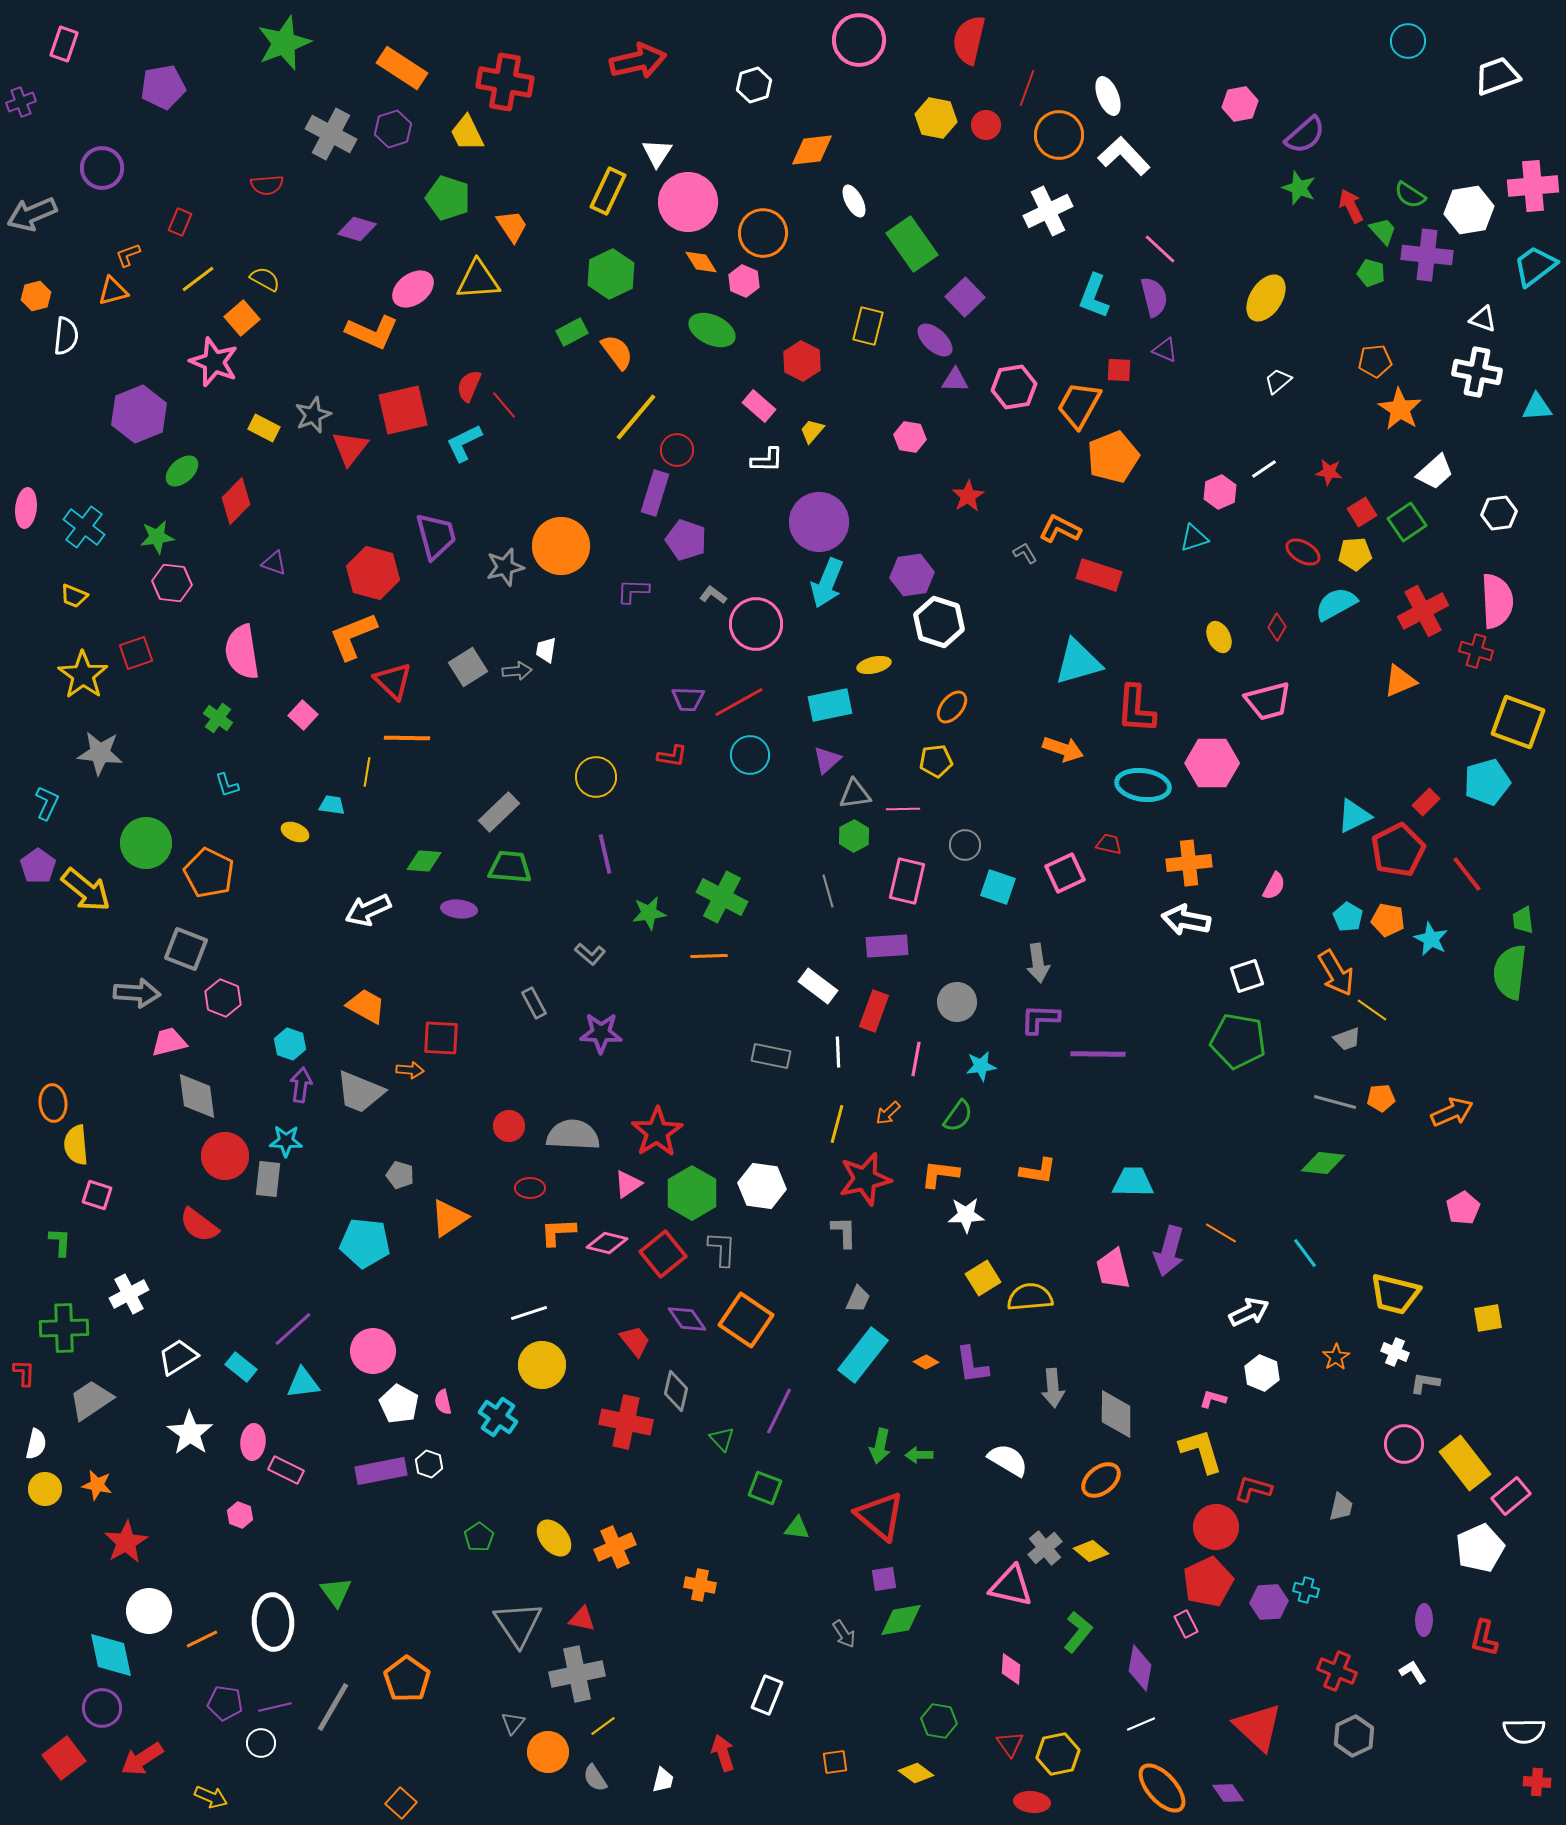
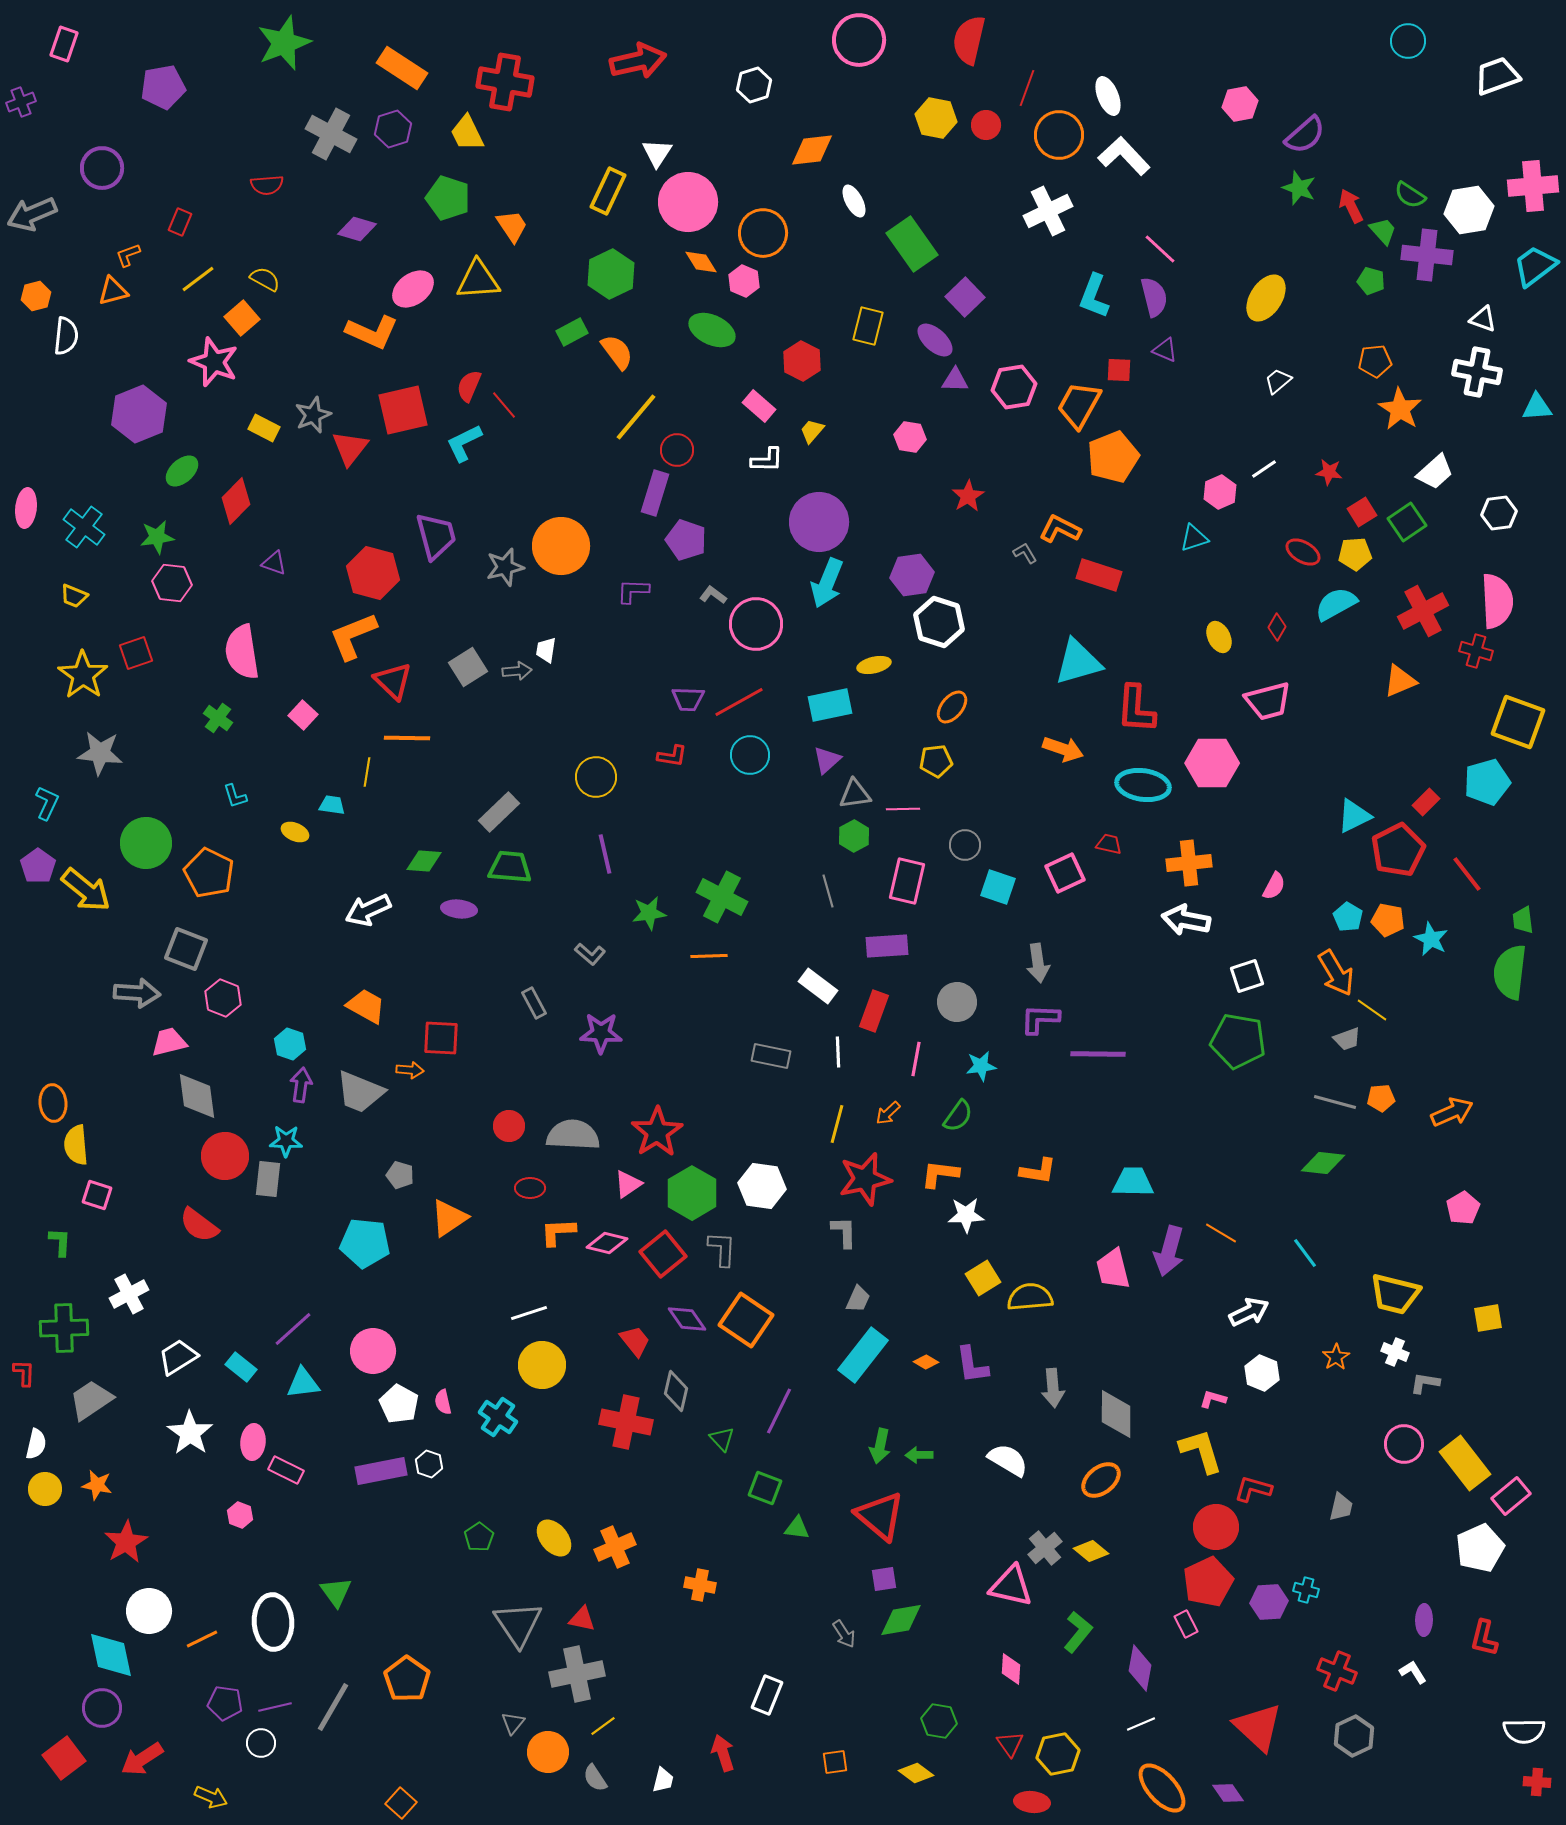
green pentagon at (1371, 273): moved 8 px down
cyan L-shape at (227, 785): moved 8 px right, 11 px down
